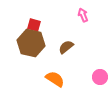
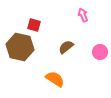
brown hexagon: moved 11 px left, 4 px down
pink circle: moved 25 px up
